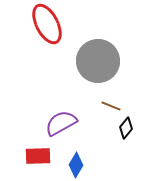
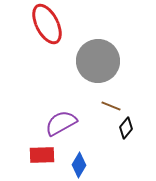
red rectangle: moved 4 px right, 1 px up
blue diamond: moved 3 px right
